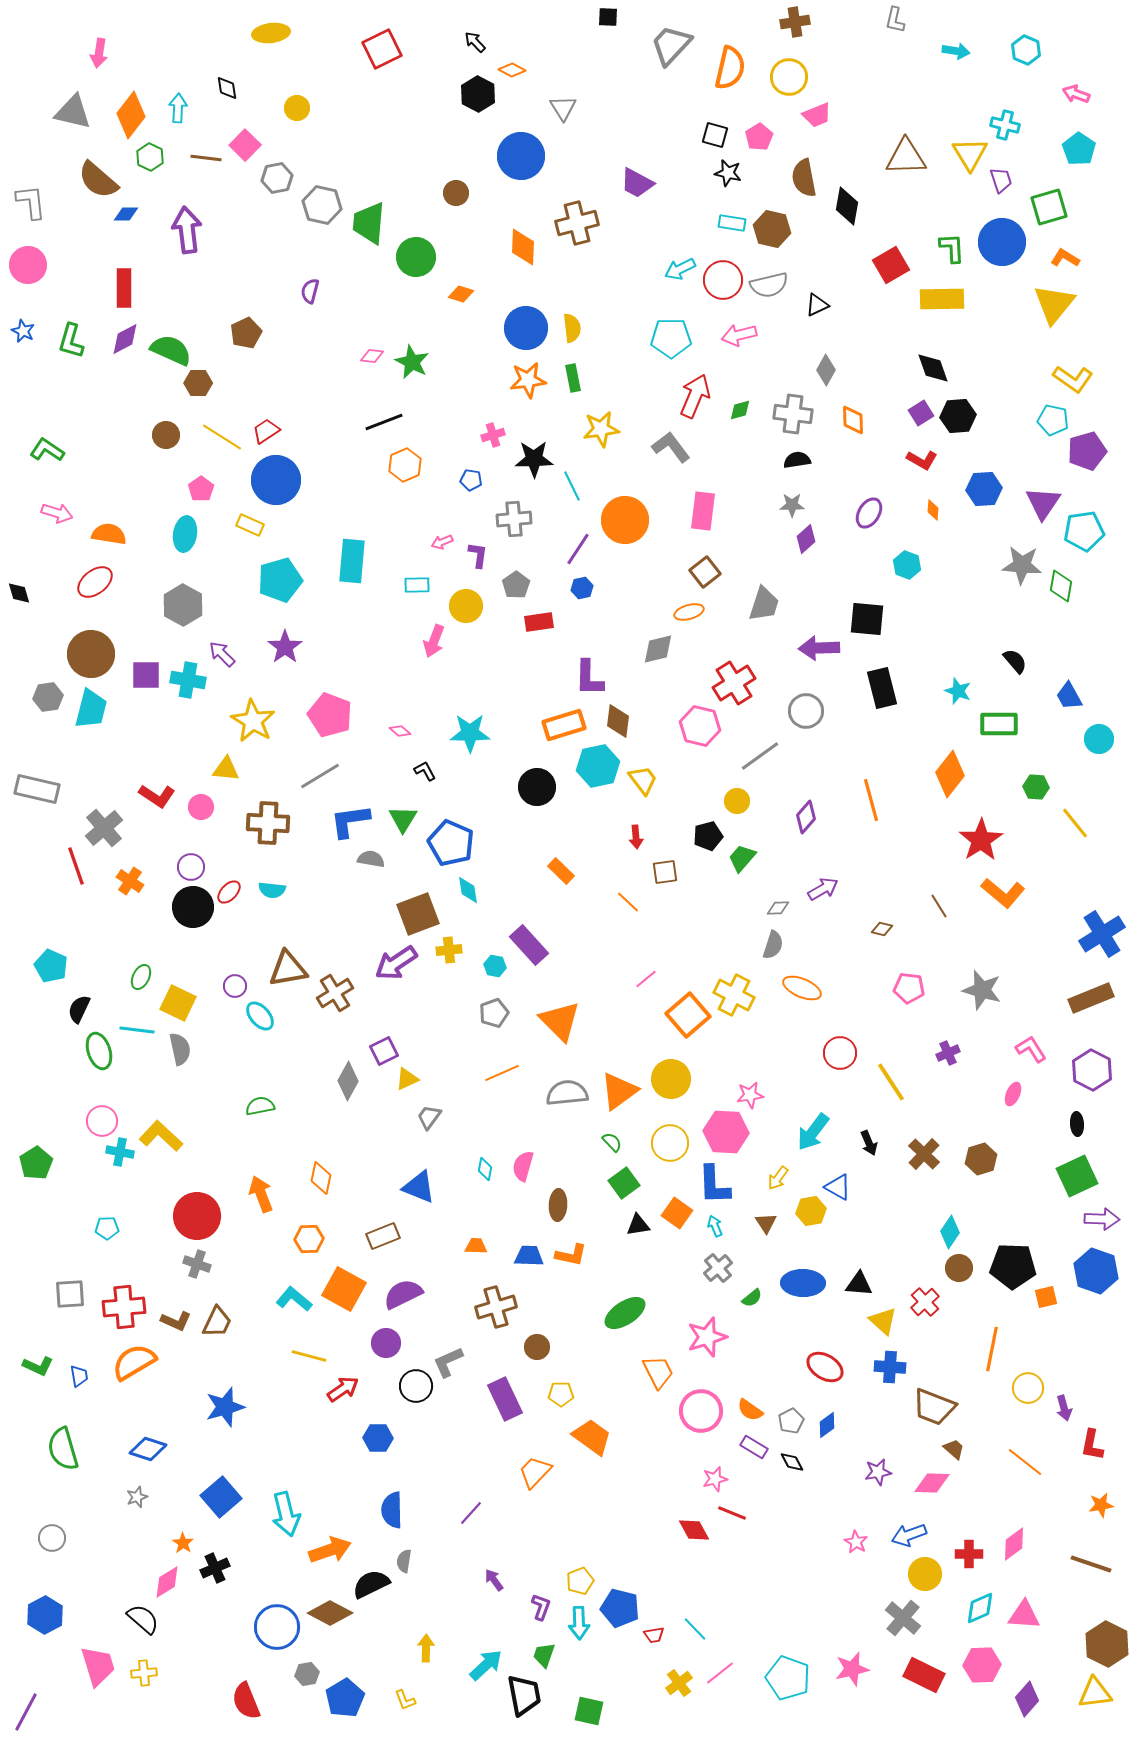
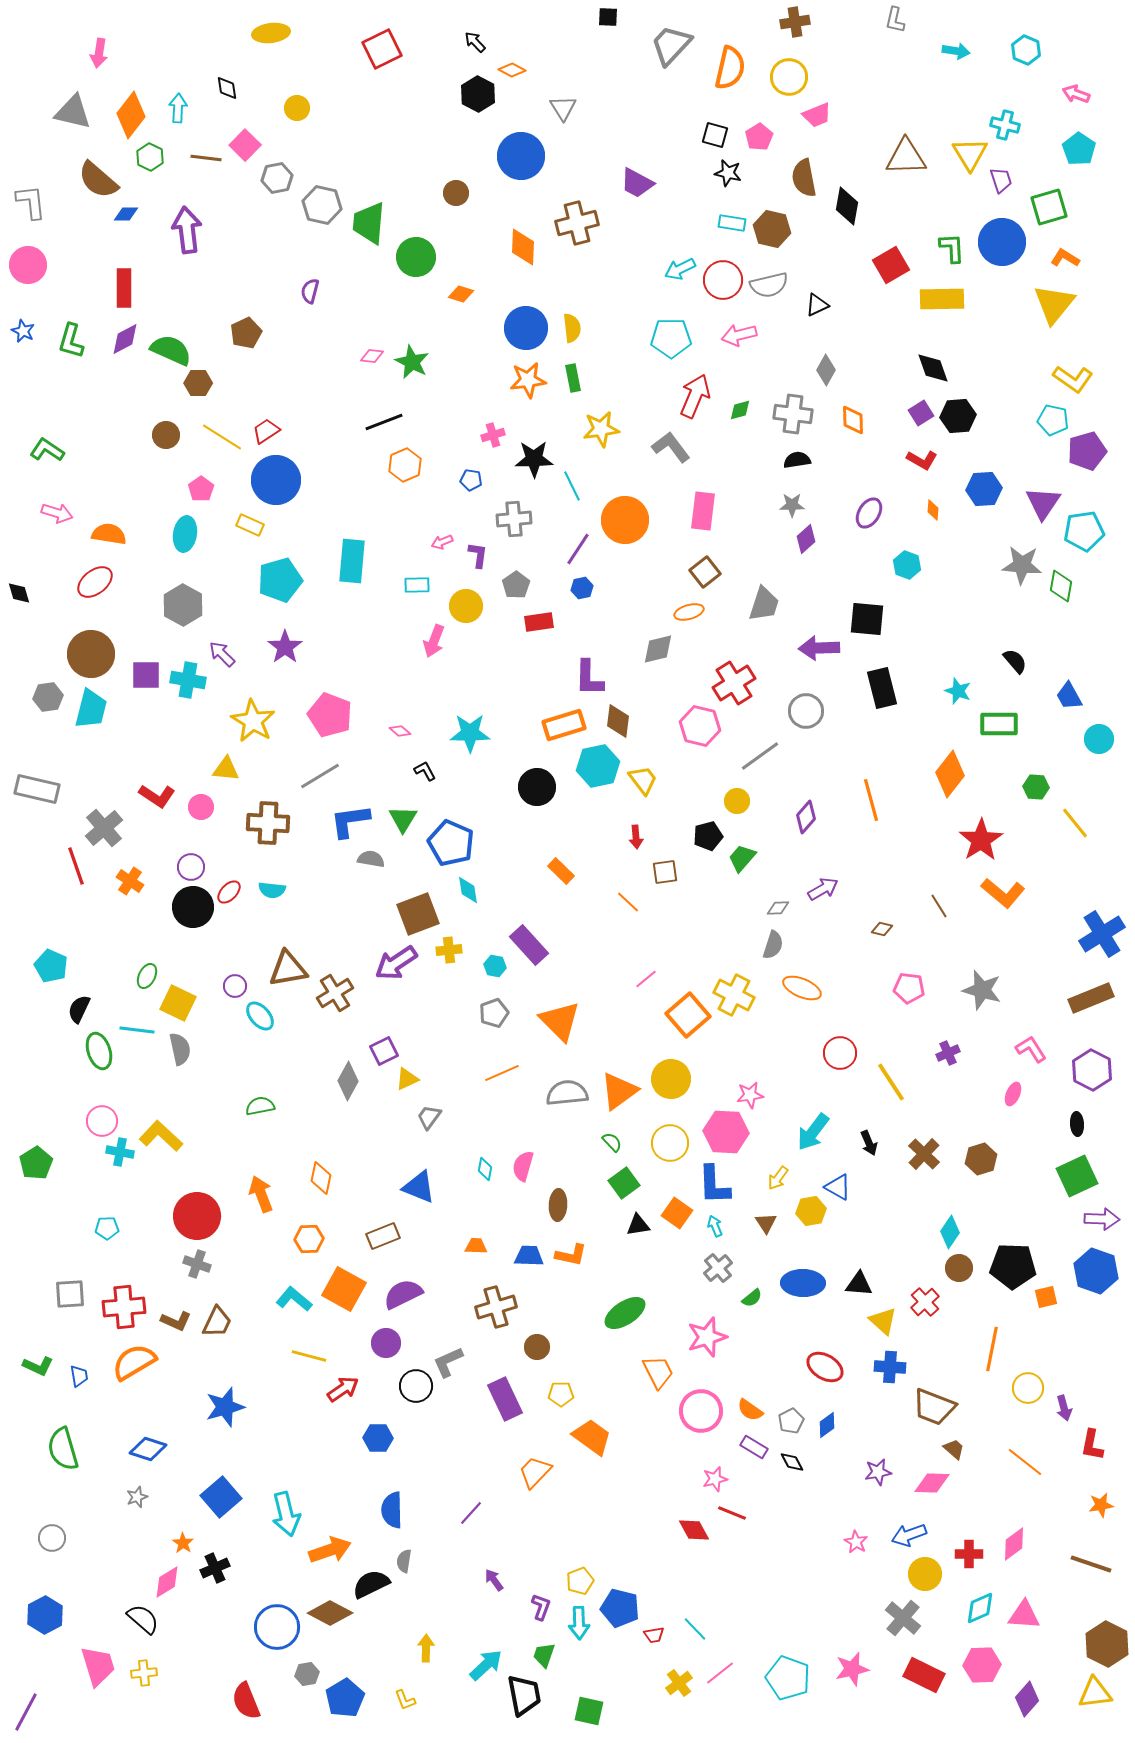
green ellipse at (141, 977): moved 6 px right, 1 px up
